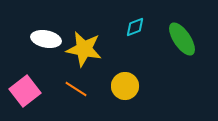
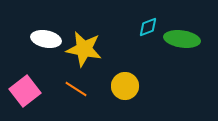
cyan diamond: moved 13 px right
green ellipse: rotated 48 degrees counterclockwise
